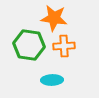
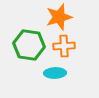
orange star: moved 5 px right, 1 px up; rotated 24 degrees counterclockwise
cyan ellipse: moved 3 px right, 7 px up
